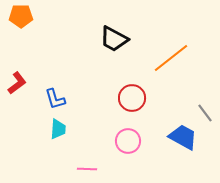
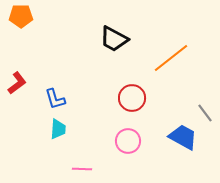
pink line: moved 5 px left
